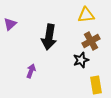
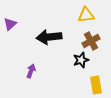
black arrow: rotated 75 degrees clockwise
